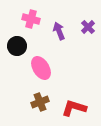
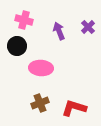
pink cross: moved 7 px left, 1 px down
pink ellipse: rotated 55 degrees counterclockwise
brown cross: moved 1 px down
